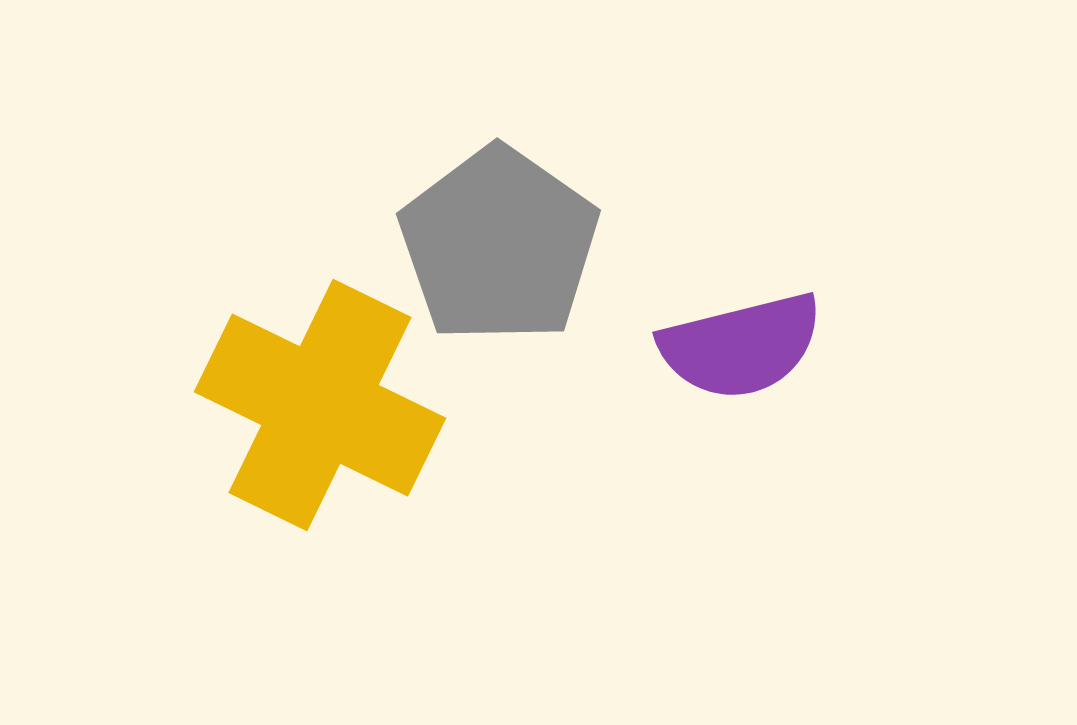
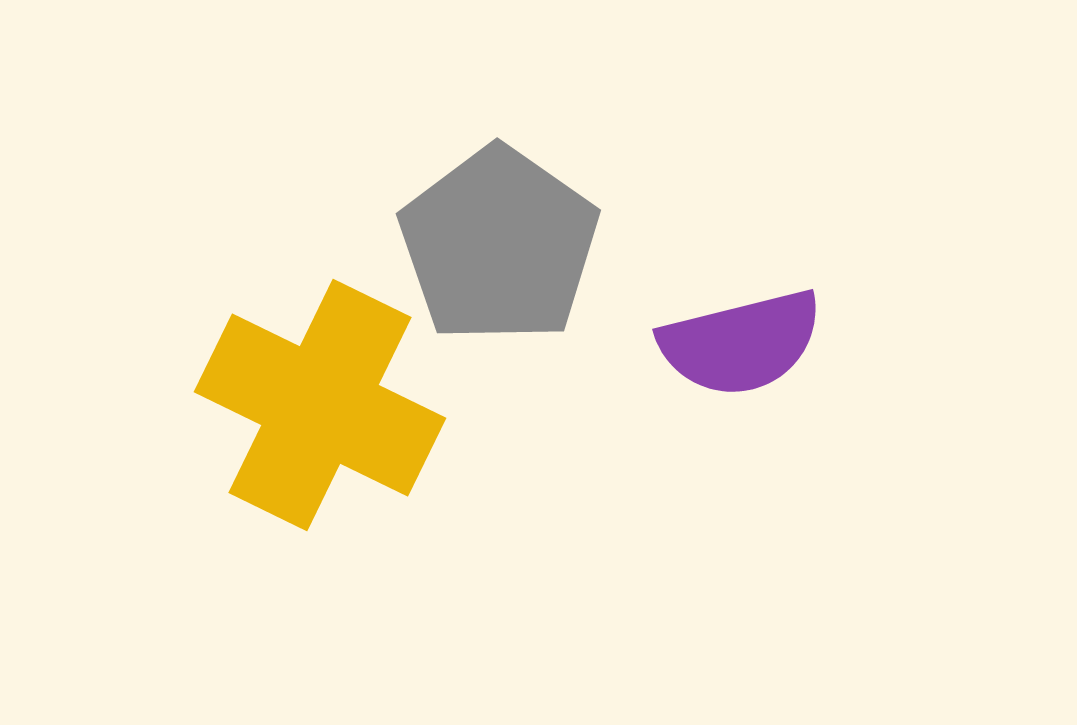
purple semicircle: moved 3 px up
